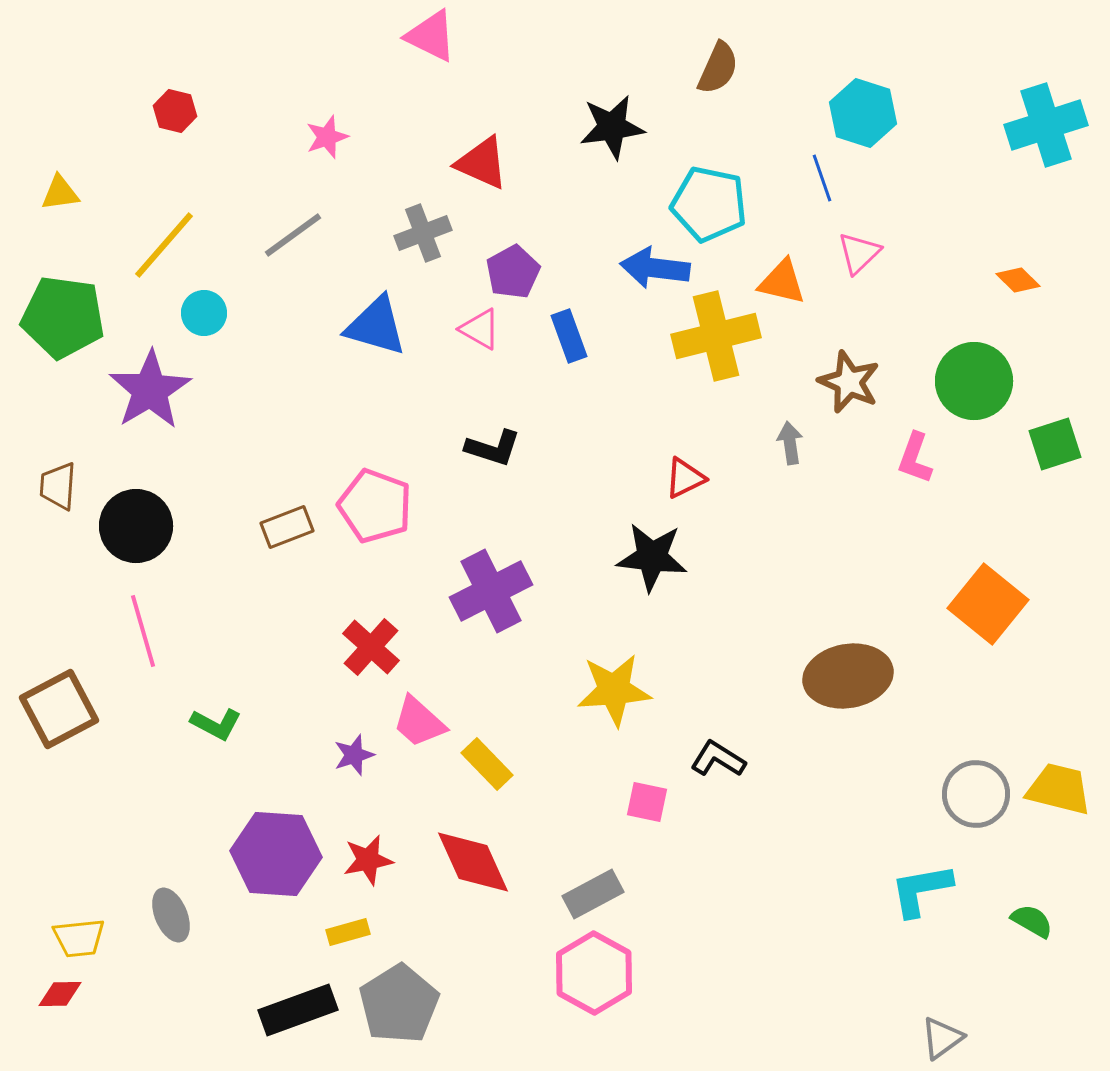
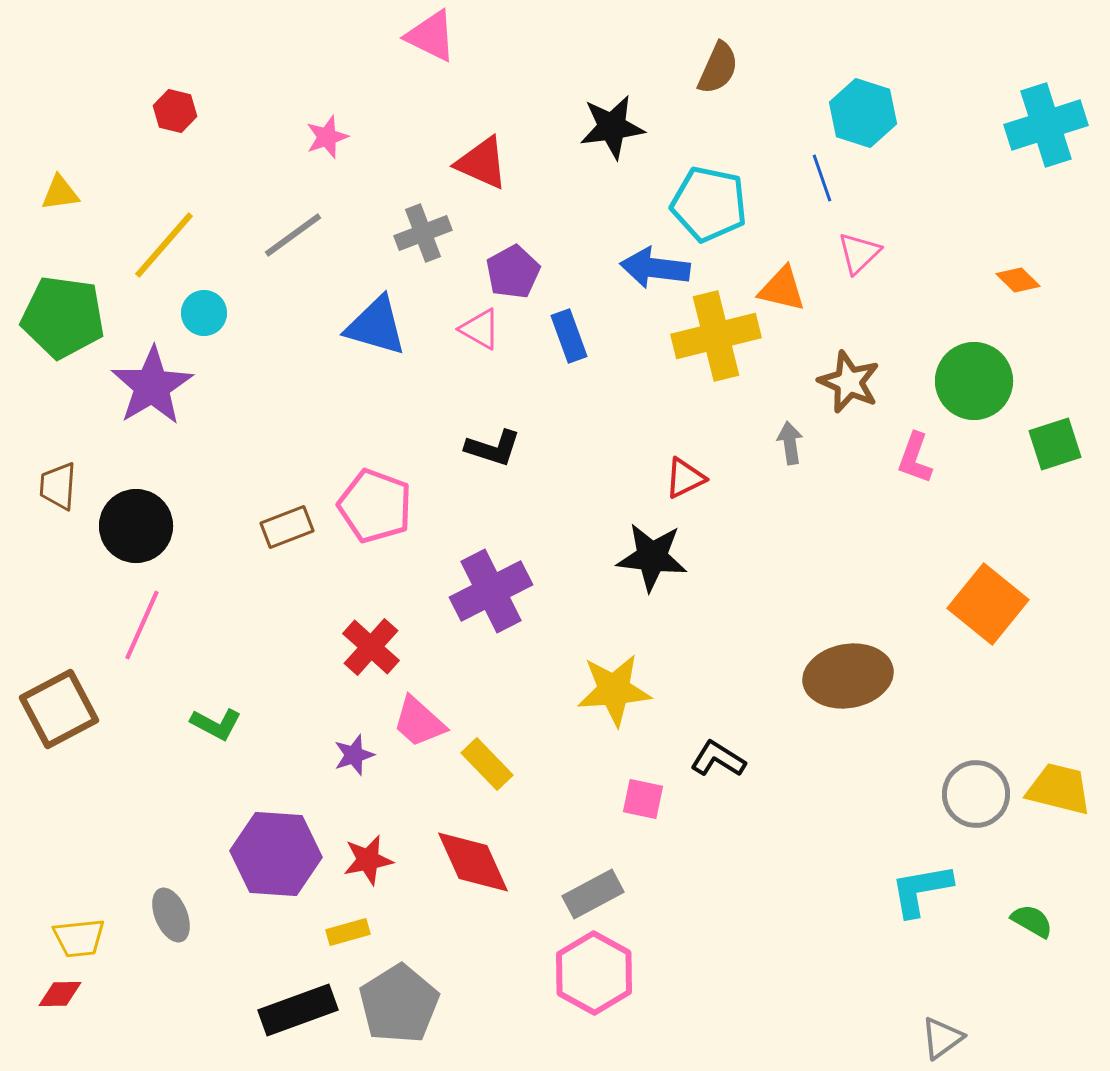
orange triangle at (782, 282): moved 7 px down
purple star at (150, 390): moved 2 px right, 4 px up
pink line at (143, 631): moved 1 px left, 6 px up; rotated 40 degrees clockwise
pink square at (647, 802): moved 4 px left, 3 px up
